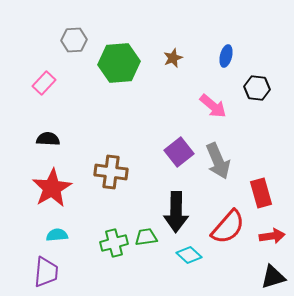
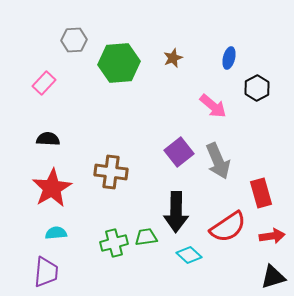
blue ellipse: moved 3 px right, 2 px down
black hexagon: rotated 25 degrees clockwise
red semicircle: rotated 15 degrees clockwise
cyan semicircle: moved 1 px left, 2 px up
